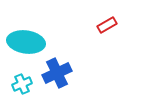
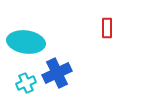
red rectangle: moved 3 px down; rotated 60 degrees counterclockwise
cyan cross: moved 4 px right, 1 px up
